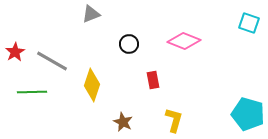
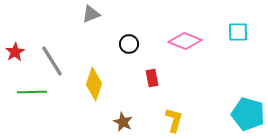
cyan square: moved 11 px left, 9 px down; rotated 20 degrees counterclockwise
pink diamond: moved 1 px right
gray line: rotated 28 degrees clockwise
red rectangle: moved 1 px left, 2 px up
yellow diamond: moved 2 px right, 1 px up
